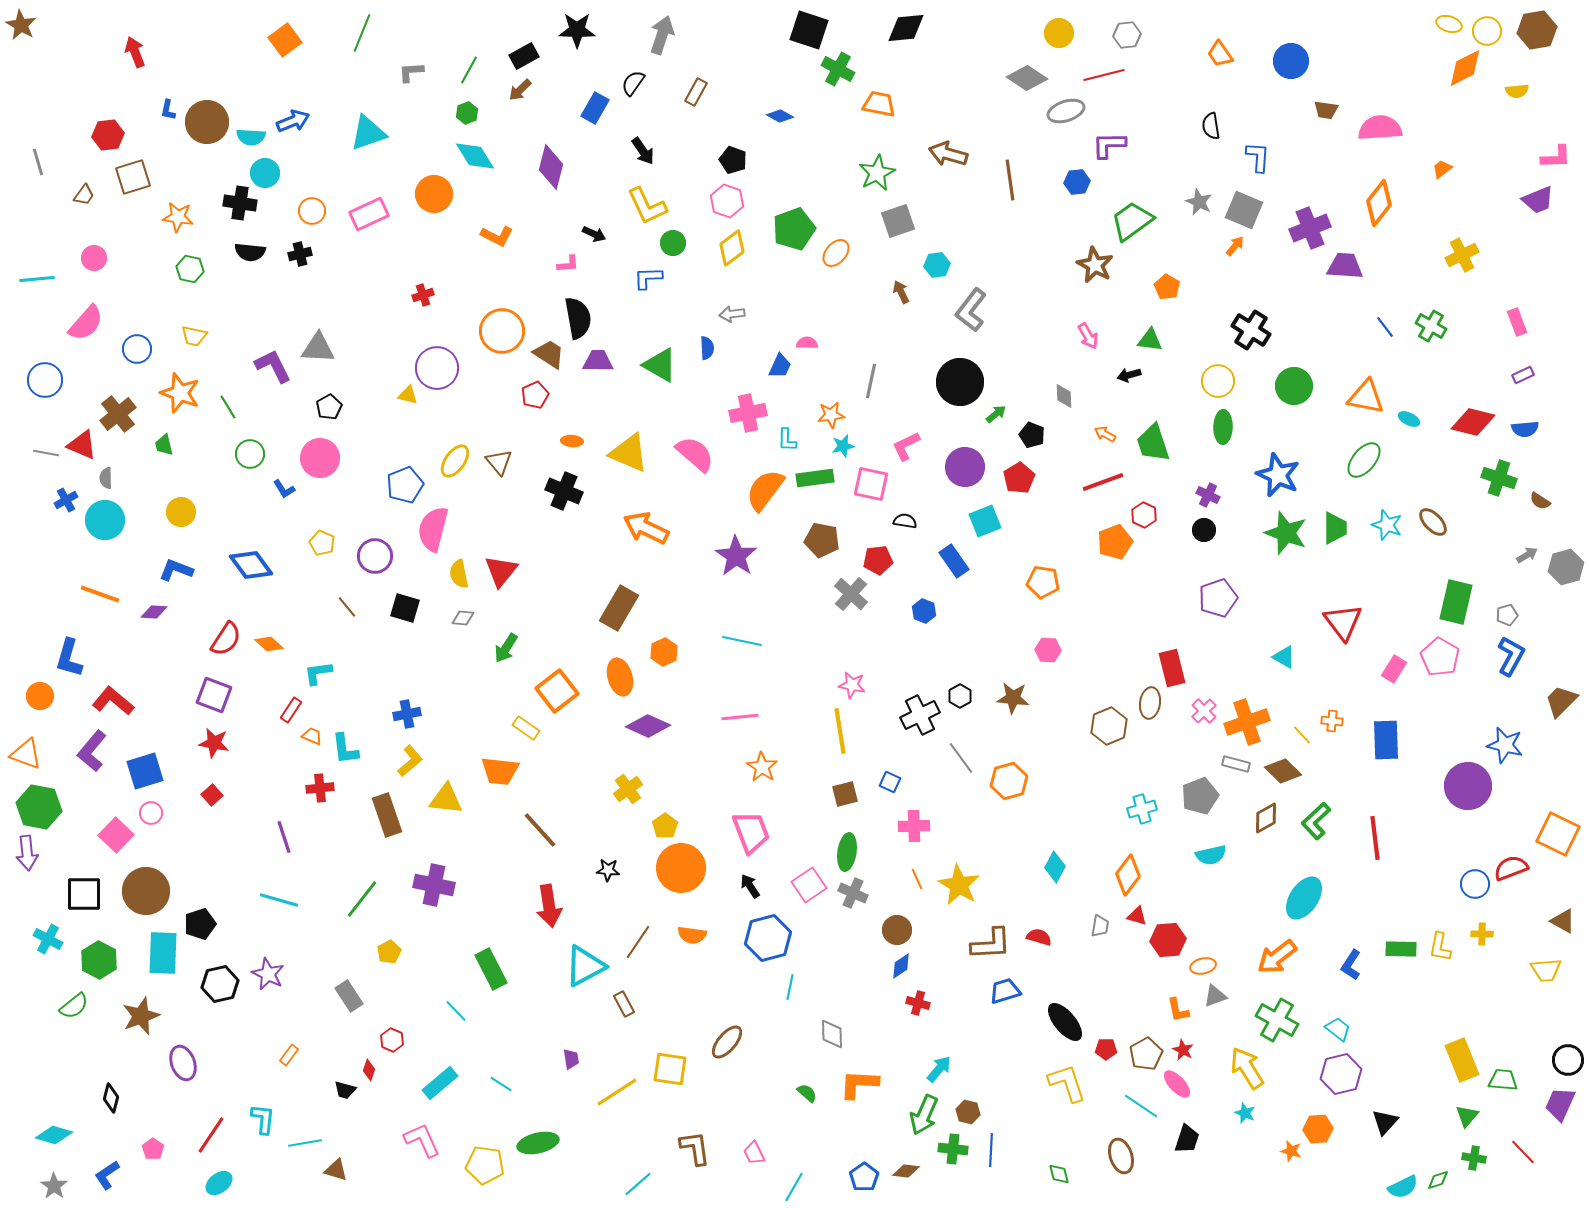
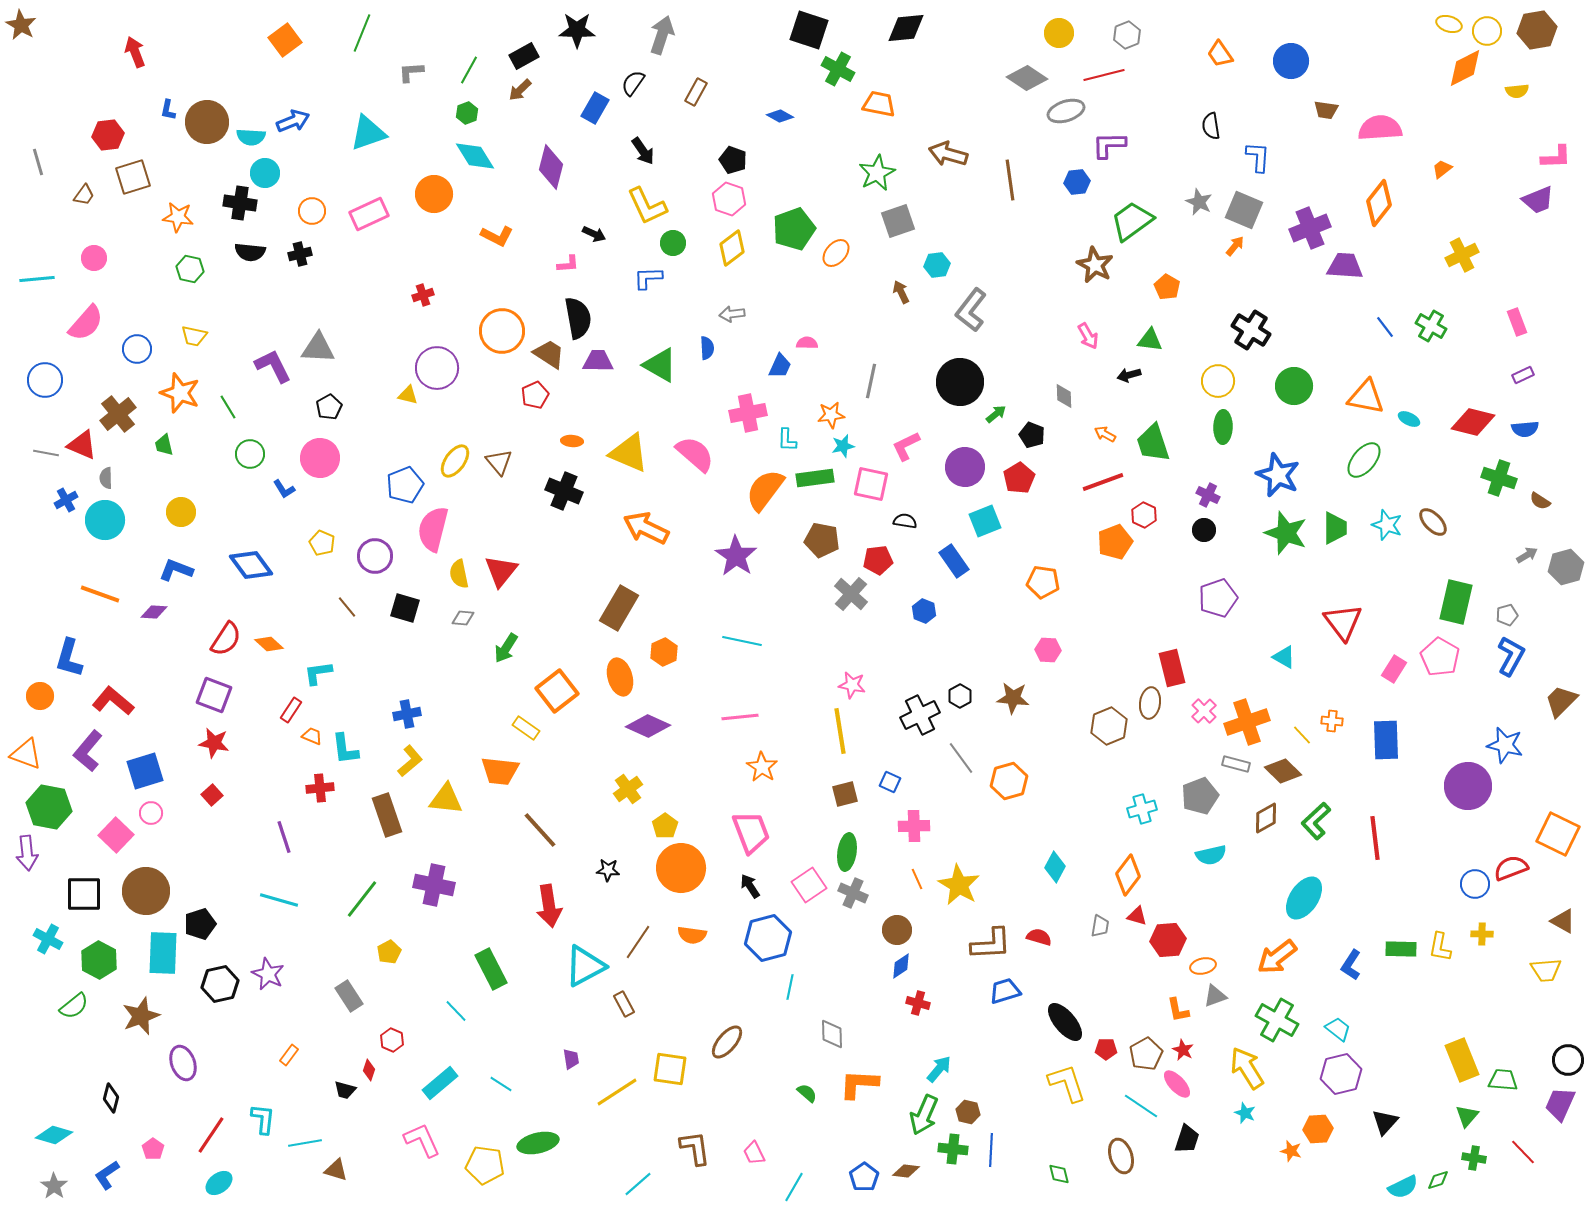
gray hexagon at (1127, 35): rotated 16 degrees counterclockwise
pink hexagon at (727, 201): moved 2 px right, 2 px up
purple L-shape at (92, 751): moved 4 px left
green hexagon at (39, 807): moved 10 px right
